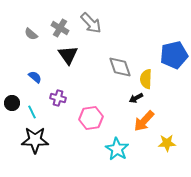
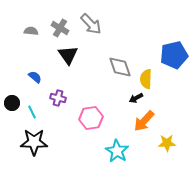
gray arrow: moved 1 px down
gray semicircle: moved 3 px up; rotated 144 degrees clockwise
black star: moved 1 px left, 2 px down
cyan star: moved 2 px down
